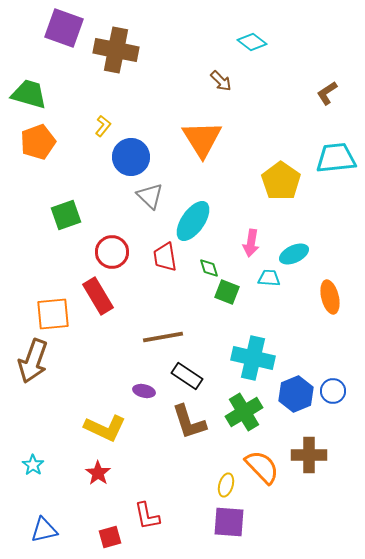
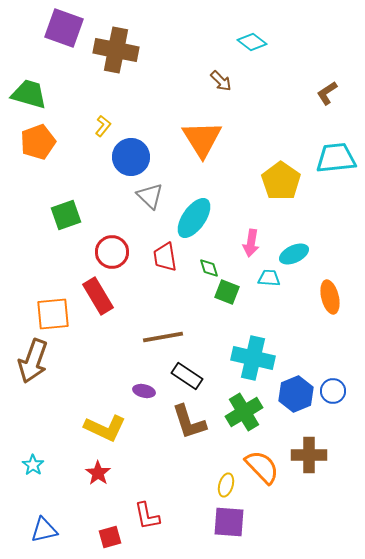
cyan ellipse at (193, 221): moved 1 px right, 3 px up
